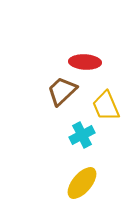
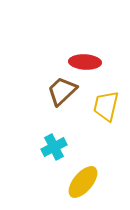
yellow trapezoid: rotated 36 degrees clockwise
cyan cross: moved 28 px left, 12 px down
yellow ellipse: moved 1 px right, 1 px up
